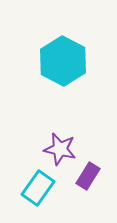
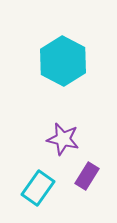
purple star: moved 3 px right, 10 px up
purple rectangle: moved 1 px left
